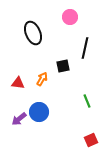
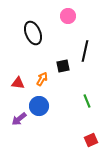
pink circle: moved 2 px left, 1 px up
black line: moved 3 px down
blue circle: moved 6 px up
